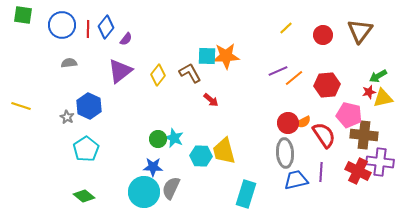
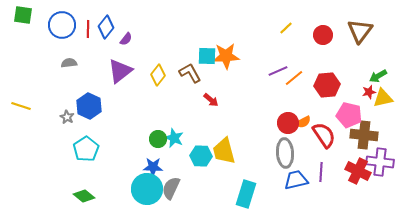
cyan circle at (144, 192): moved 3 px right, 3 px up
